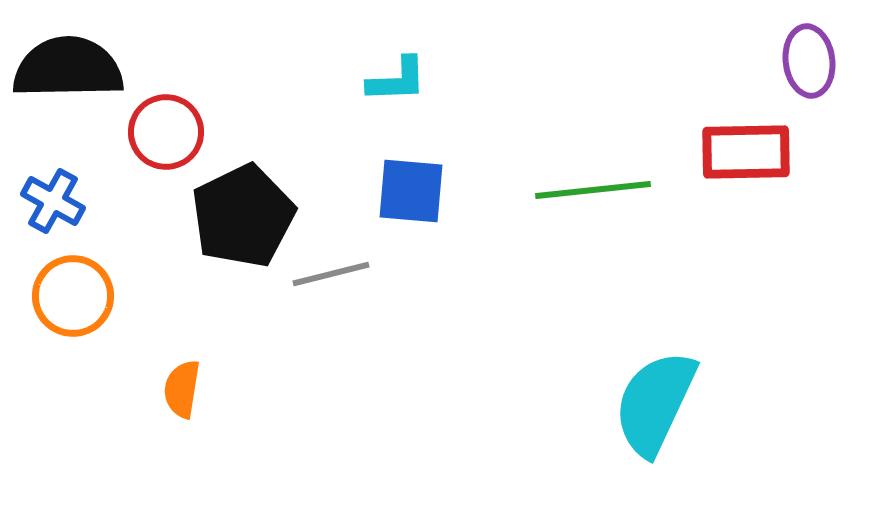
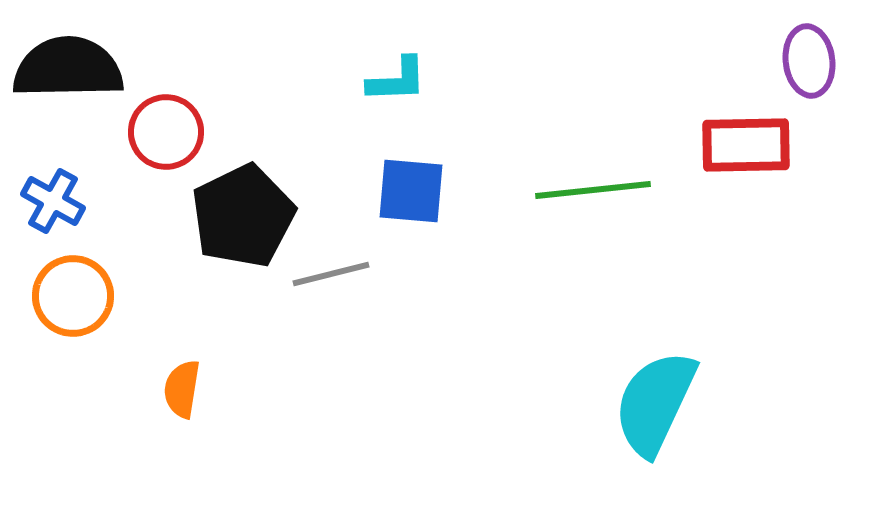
red rectangle: moved 7 px up
